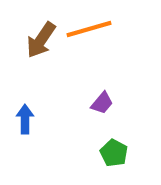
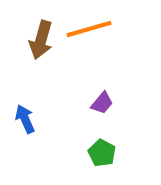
brown arrow: rotated 18 degrees counterclockwise
blue arrow: rotated 24 degrees counterclockwise
green pentagon: moved 12 px left
